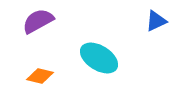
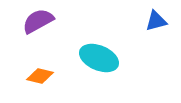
blue triangle: rotated 10 degrees clockwise
cyan ellipse: rotated 9 degrees counterclockwise
